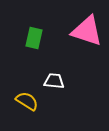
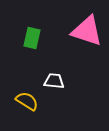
green rectangle: moved 2 px left
